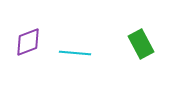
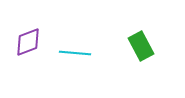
green rectangle: moved 2 px down
